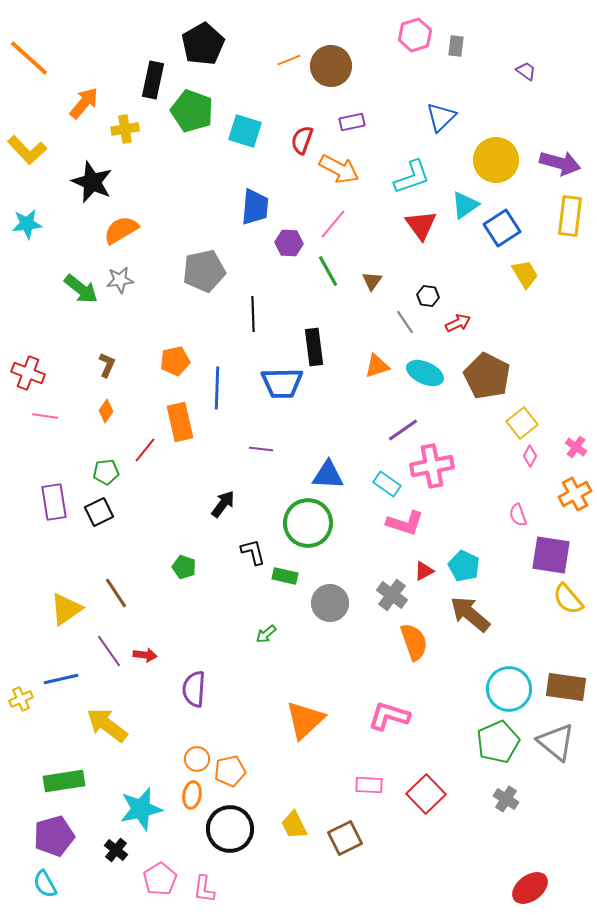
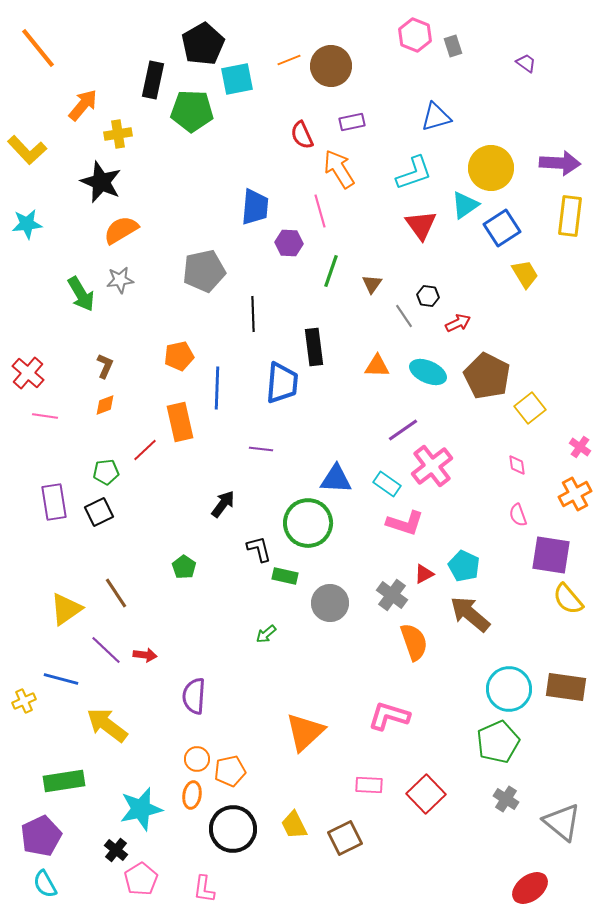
pink hexagon at (415, 35): rotated 20 degrees counterclockwise
gray rectangle at (456, 46): moved 3 px left; rotated 25 degrees counterclockwise
orange line at (29, 58): moved 9 px right, 10 px up; rotated 9 degrees clockwise
purple trapezoid at (526, 71): moved 8 px up
orange arrow at (84, 103): moved 1 px left, 2 px down
green pentagon at (192, 111): rotated 18 degrees counterclockwise
blue triangle at (441, 117): moved 5 px left; rotated 28 degrees clockwise
yellow cross at (125, 129): moved 7 px left, 5 px down
cyan square at (245, 131): moved 8 px left, 52 px up; rotated 28 degrees counterclockwise
red semicircle at (302, 140): moved 5 px up; rotated 44 degrees counterclockwise
yellow circle at (496, 160): moved 5 px left, 8 px down
purple arrow at (560, 163): rotated 12 degrees counterclockwise
orange arrow at (339, 169): rotated 150 degrees counterclockwise
cyan L-shape at (412, 177): moved 2 px right, 4 px up
black star at (92, 182): moved 9 px right
pink line at (333, 224): moved 13 px left, 13 px up; rotated 56 degrees counterclockwise
green line at (328, 271): moved 3 px right; rotated 48 degrees clockwise
brown triangle at (372, 281): moved 3 px down
green arrow at (81, 289): moved 5 px down; rotated 21 degrees clockwise
gray line at (405, 322): moved 1 px left, 6 px up
orange pentagon at (175, 361): moved 4 px right, 5 px up
brown L-shape at (107, 365): moved 2 px left, 1 px down
orange triangle at (377, 366): rotated 20 degrees clockwise
red cross at (28, 373): rotated 20 degrees clockwise
cyan ellipse at (425, 373): moved 3 px right, 1 px up
blue trapezoid at (282, 383): rotated 84 degrees counterclockwise
orange diamond at (106, 411): moved 1 px left, 6 px up; rotated 35 degrees clockwise
yellow square at (522, 423): moved 8 px right, 15 px up
pink cross at (576, 447): moved 4 px right
red line at (145, 450): rotated 8 degrees clockwise
pink diamond at (530, 456): moved 13 px left, 9 px down; rotated 35 degrees counterclockwise
pink cross at (432, 466): rotated 27 degrees counterclockwise
blue triangle at (328, 475): moved 8 px right, 4 px down
black L-shape at (253, 552): moved 6 px right, 3 px up
green pentagon at (184, 567): rotated 15 degrees clockwise
red triangle at (424, 571): moved 3 px down
purple line at (109, 651): moved 3 px left, 1 px up; rotated 12 degrees counterclockwise
blue line at (61, 679): rotated 28 degrees clockwise
purple semicircle at (194, 689): moved 7 px down
yellow cross at (21, 699): moved 3 px right, 2 px down
orange triangle at (305, 720): moved 12 px down
gray triangle at (556, 742): moved 6 px right, 80 px down
black circle at (230, 829): moved 3 px right
purple pentagon at (54, 836): moved 13 px left; rotated 9 degrees counterclockwise
pink pentagon at (160, 879): moved 19 px left
